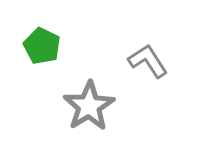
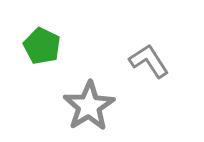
gray L-shape: moved 1 px right
